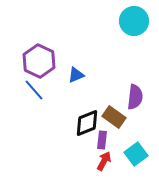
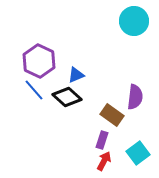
brown rectangle: moved 2 px left, 2 px up
black diamond: moved 20 px left, 26 px up; rotated 64 degrees clockwise
purple rectangle: rotated 12 degrees clockwise
cyan square: moved 2 px right, 1 px up
